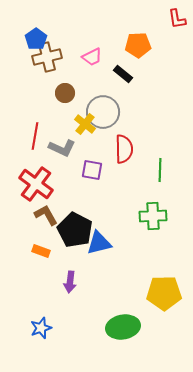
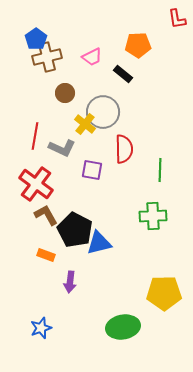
orange rectangle: moved 5 px right, 4 px down
